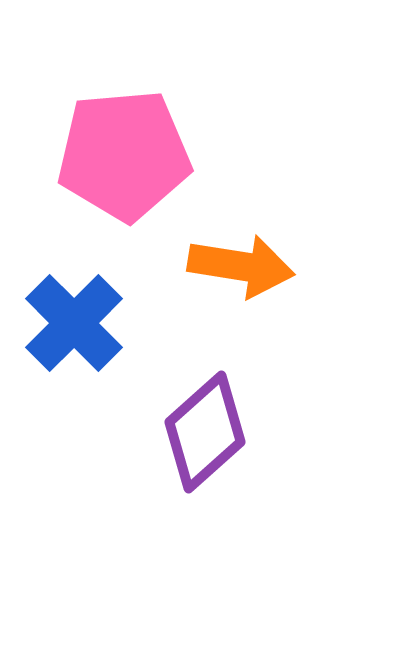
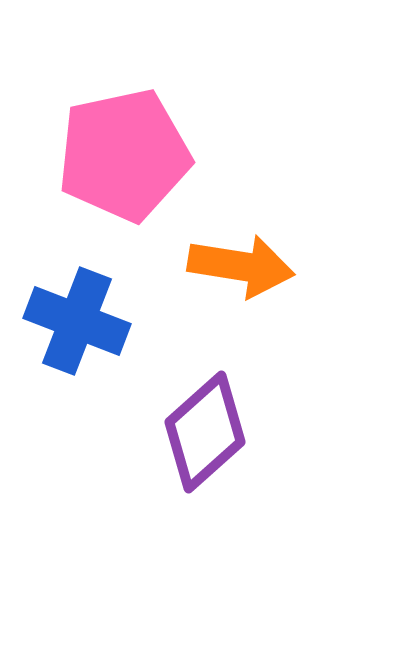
pink pentagon: rotated 7 degrees counterclockwise
blue cross: moved 3 px right, 2 px up; rotated 24 degrees counterclockwise
